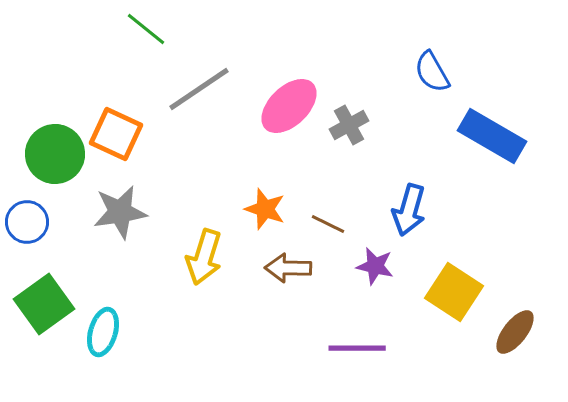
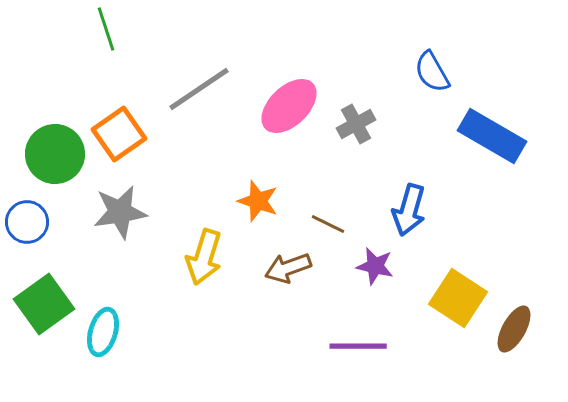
green line: moved 40 px left; rotated 33 degrees clockwise
gray cross: moved 7 px right, 1 px up
orange square: moved 3 px right; rotated 30 degrees clockwise
orange star: moved 7 px left, 8 px up
brown arrow: rotated 21 degrees counterclockwise
yellow square: moved 4 px right, 6 px down
brown ellipse: moved 1 px left, 3 px up; rotated 9 degrees counterclockwise
purple line: moved 1 px right, 2 px up
